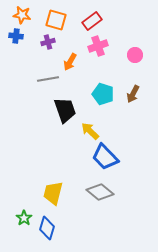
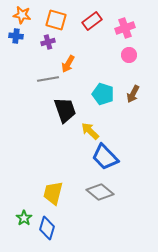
pink cross: moved 27 px right, 18 px up
pink circle: moved 6 px left
orange arrow: moved 2 px left, 2 px down
